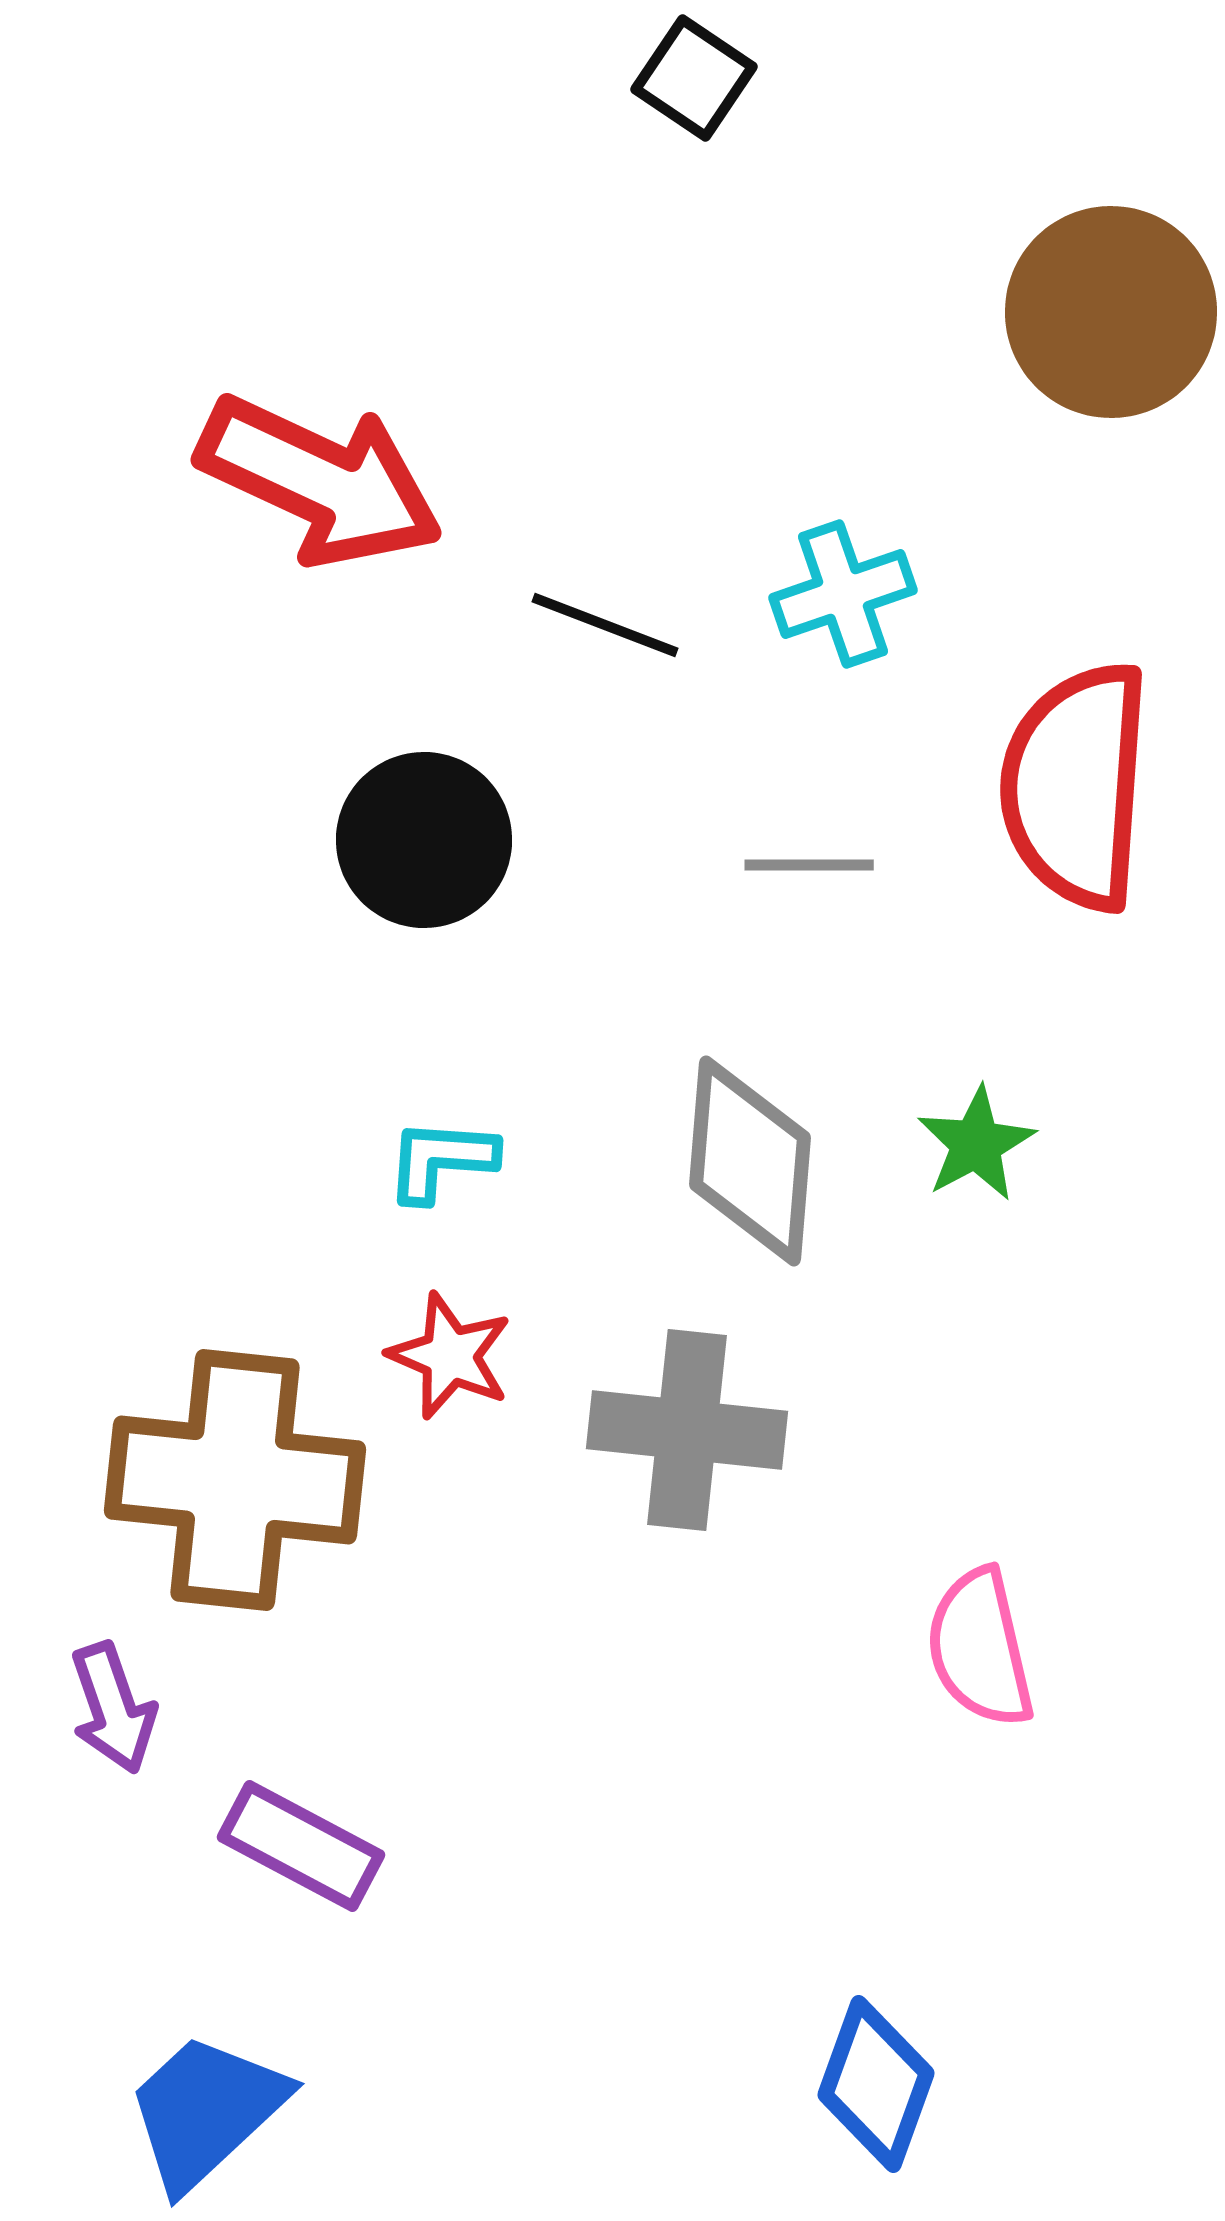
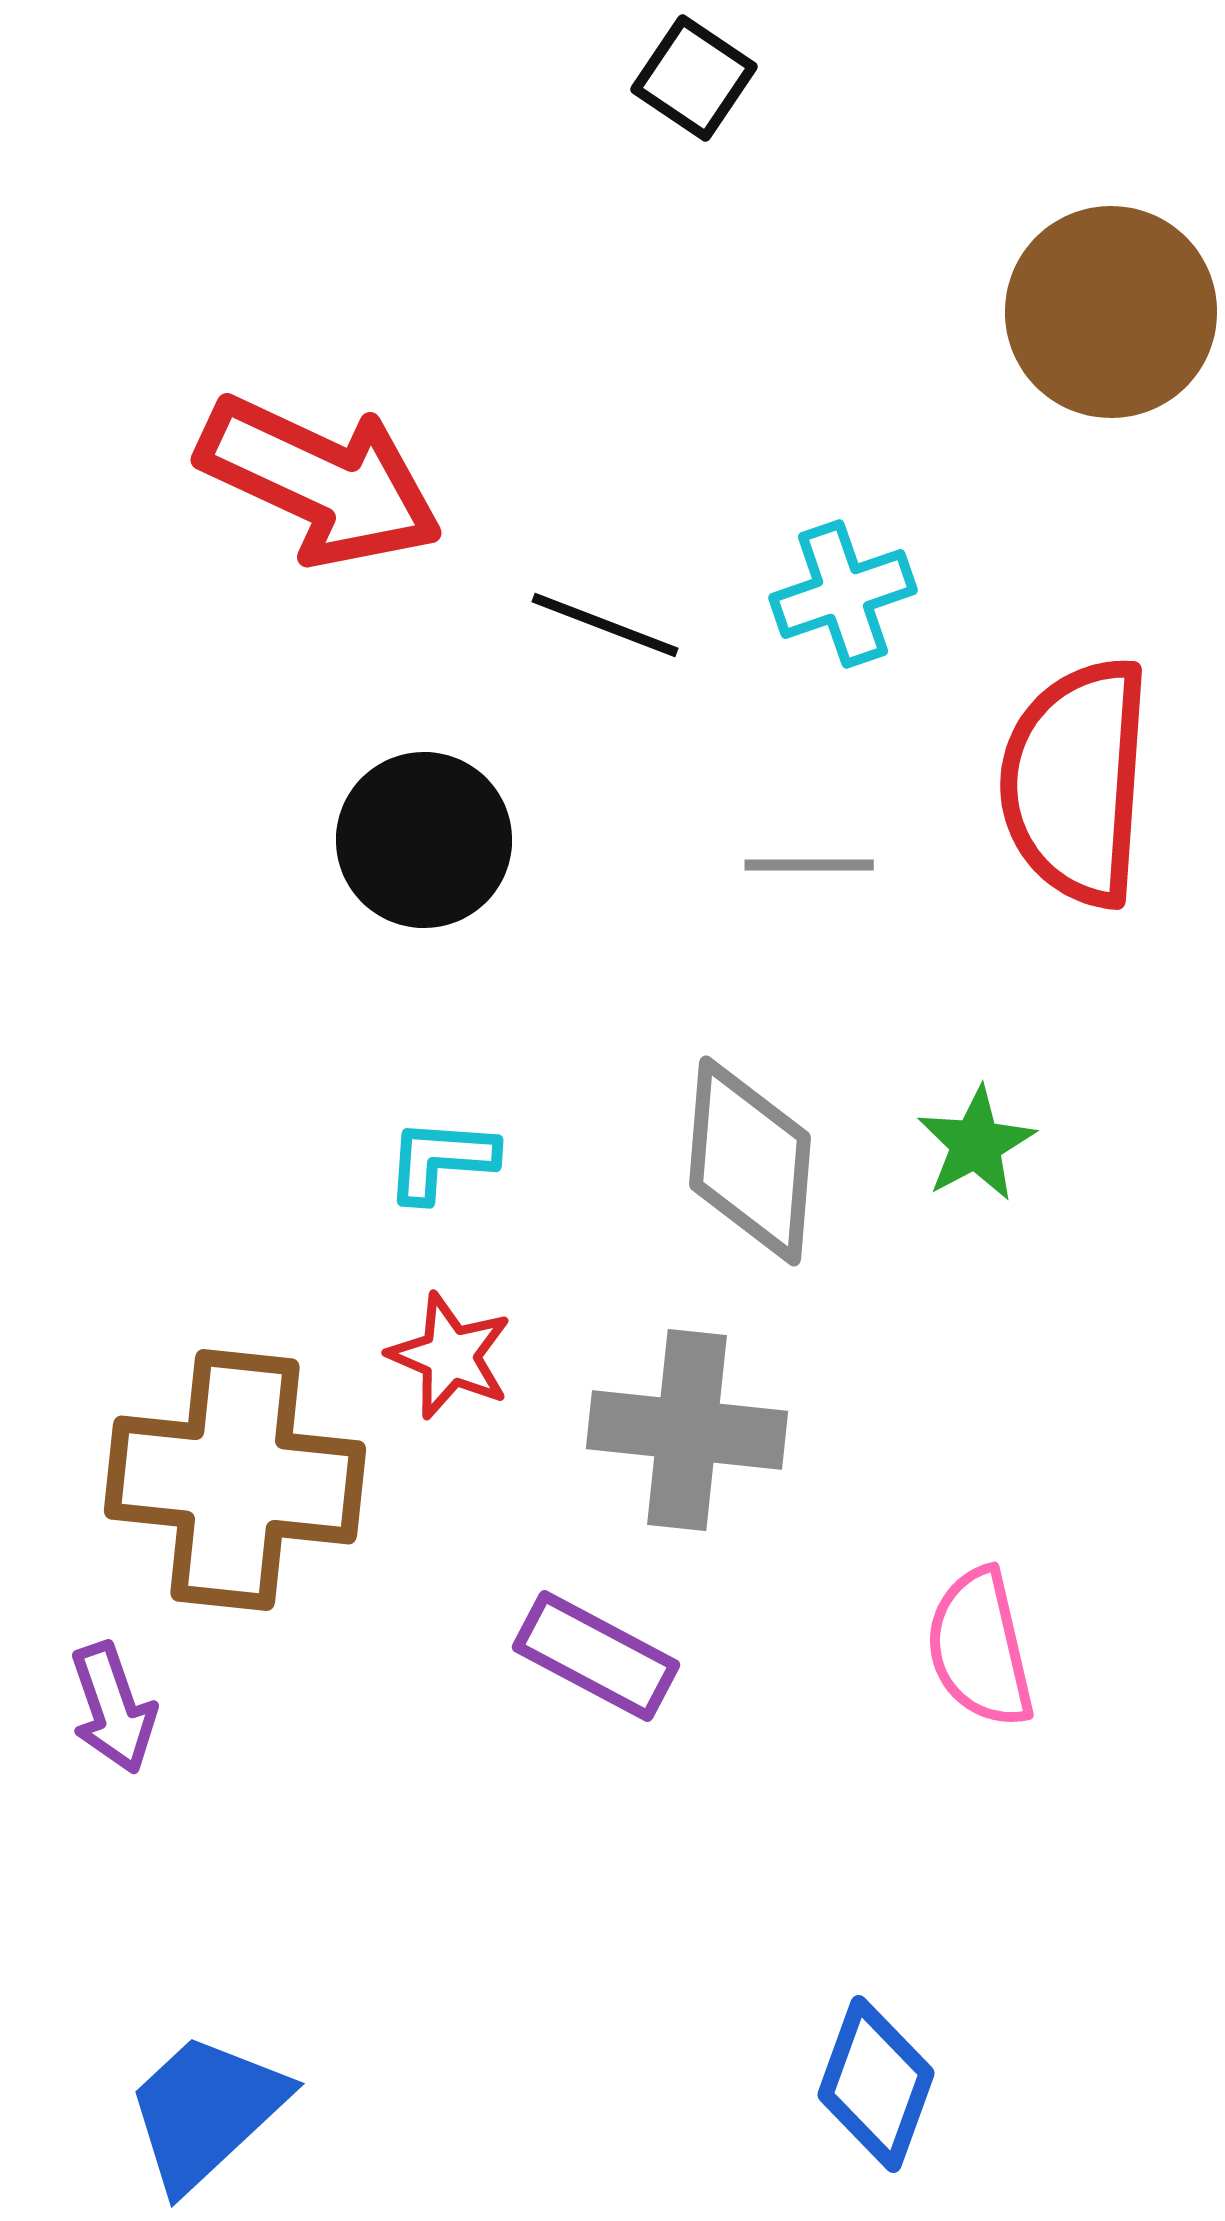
red semicircle: moved 4 px up
purple rectangle: moved 295 px right, 190 px up
